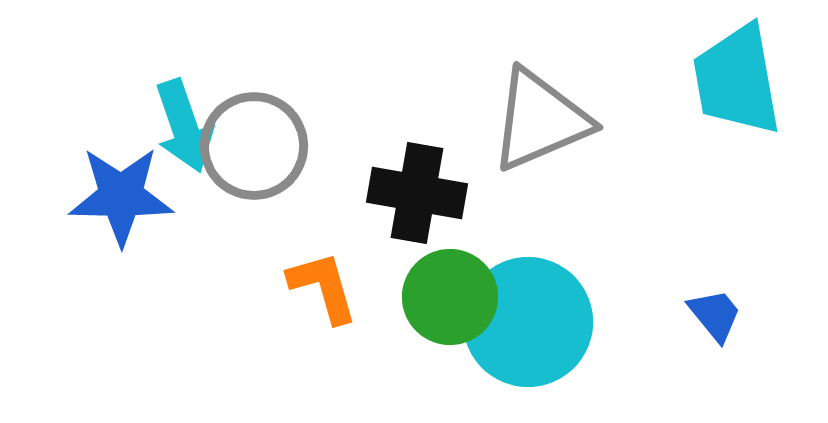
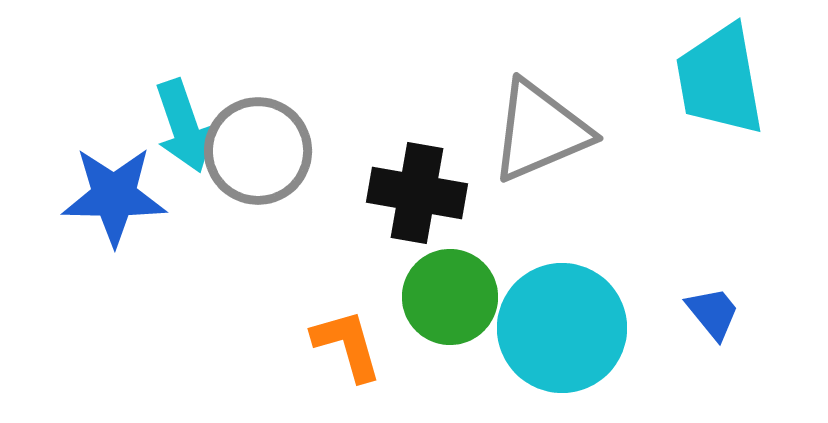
cyan trapezoid: moved 17 px left
gray triangle: moved 11 px down
gray circle: moved 4 px right, 5 px down
blue star: moved 7 px left
orange L-shape: moved 24 px right, 58 px down
blue trapezoid: moved 2 px left, 2 px up
cyan circle: moved 34 px right, 6 px down
